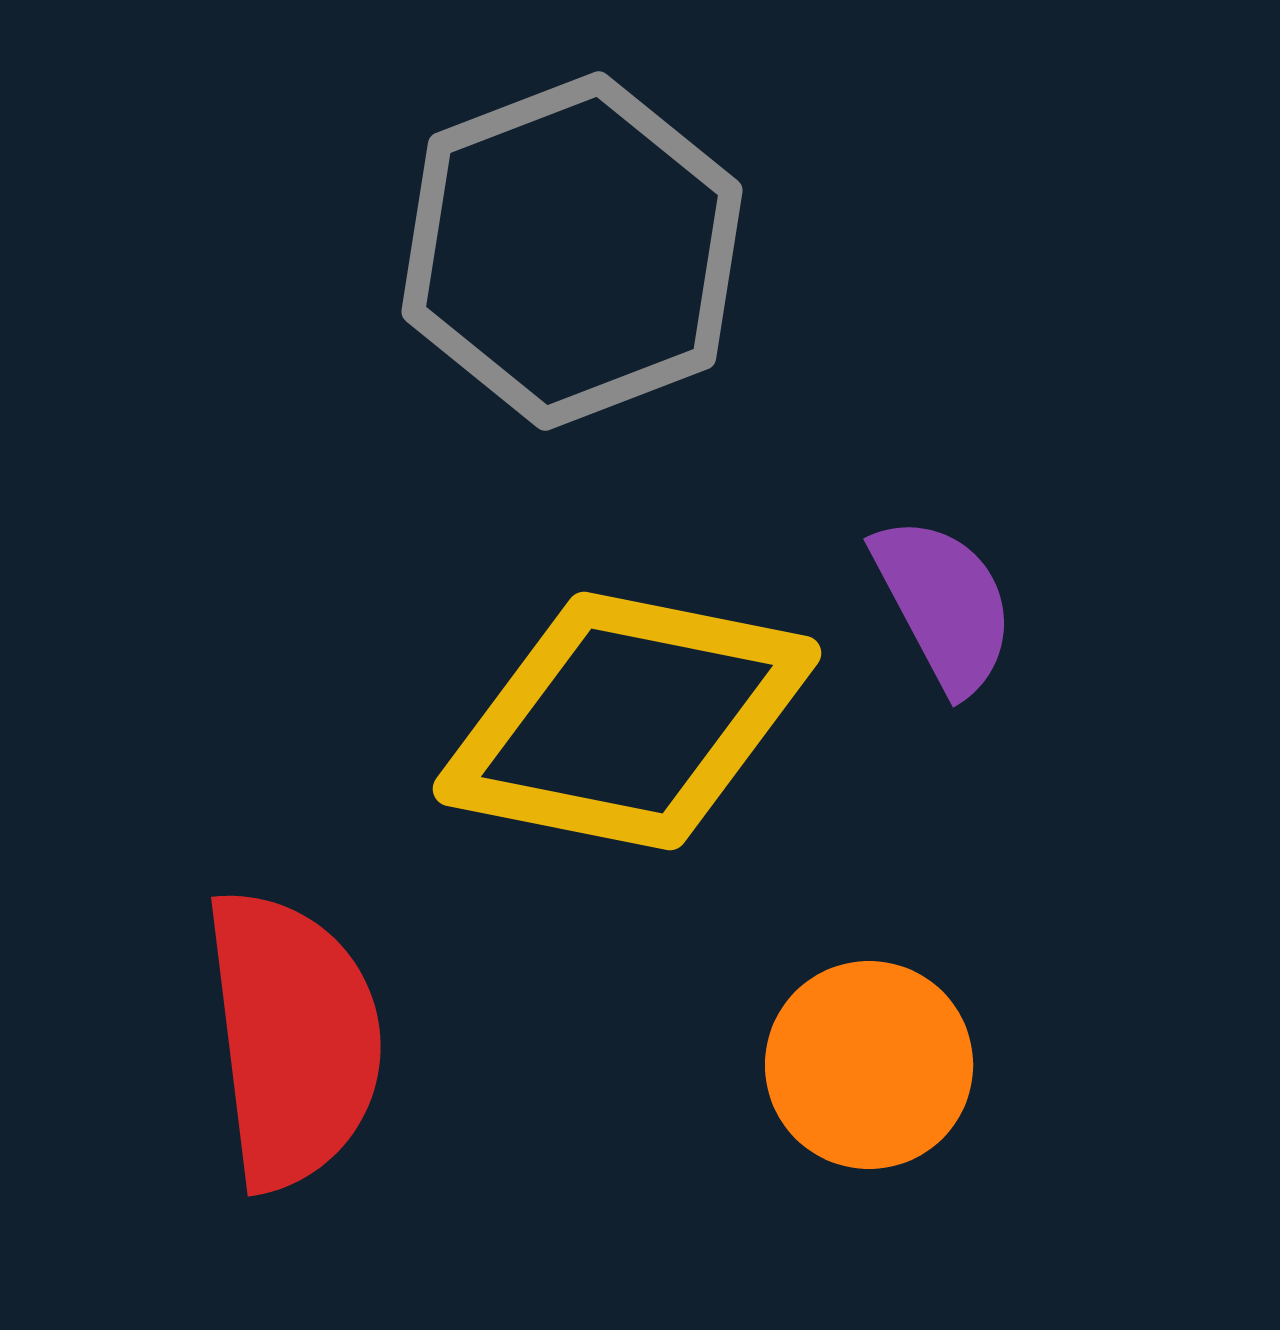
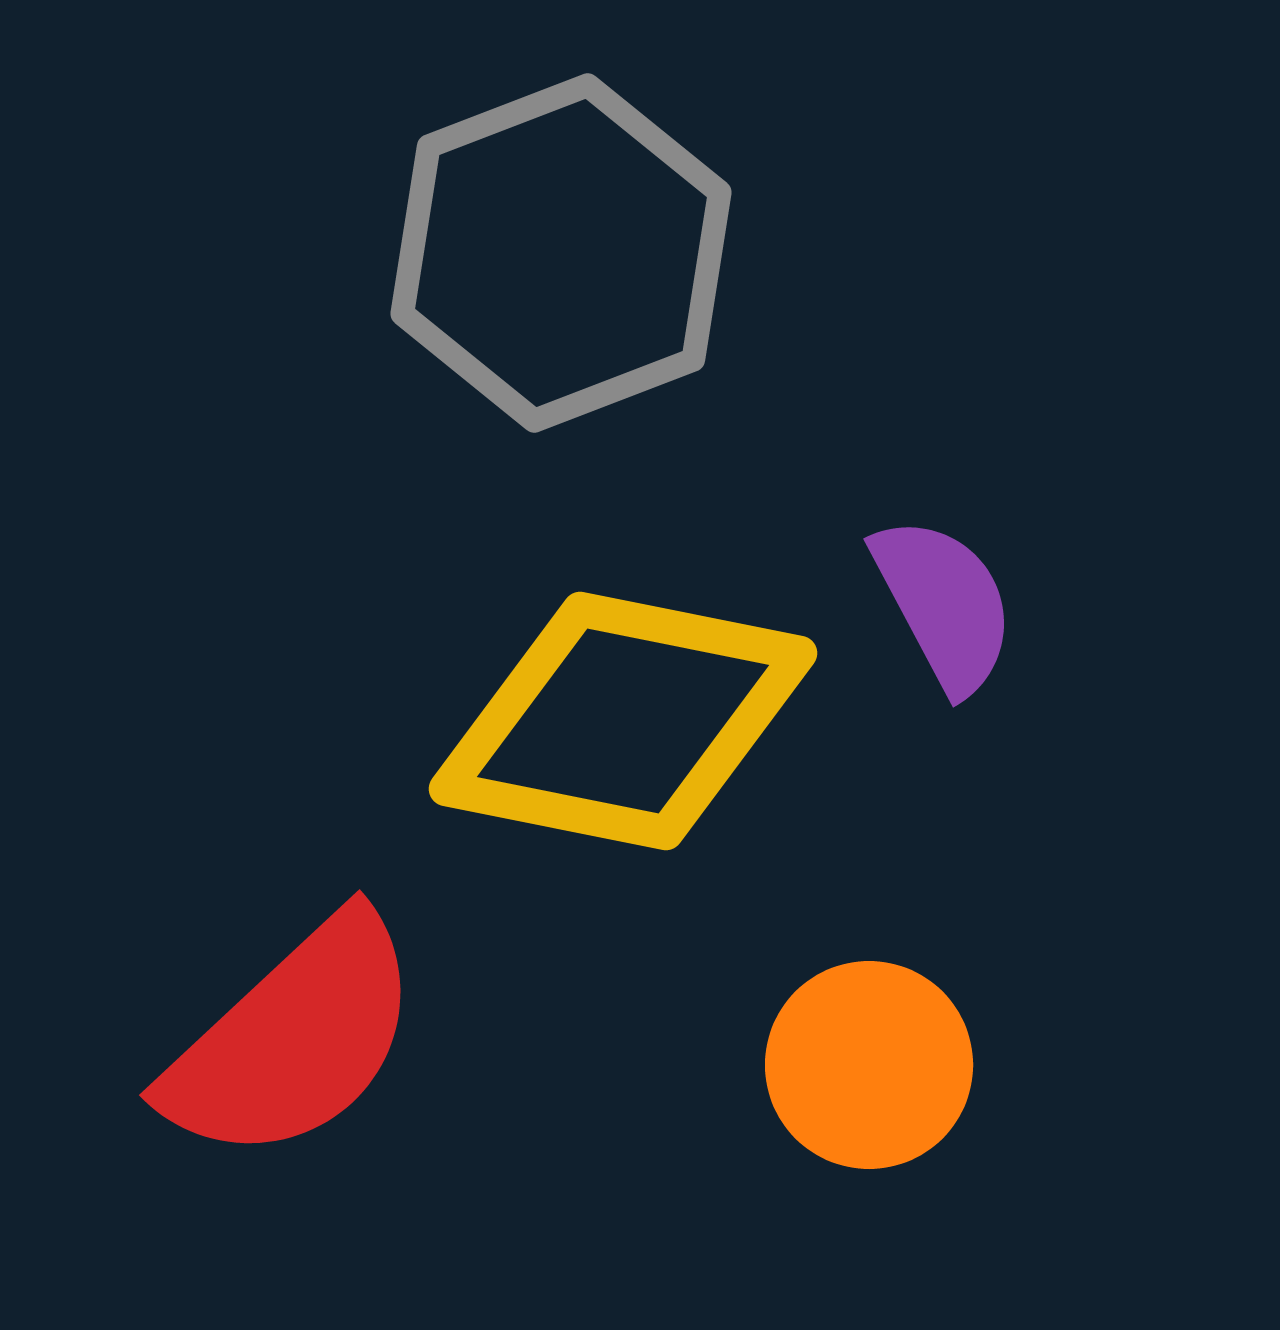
gray hexagon: moved 11 px left, 2 px down
yellow diamond: moved 4 px left
red semicircle: rotated 54 degrees clockwise
